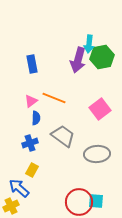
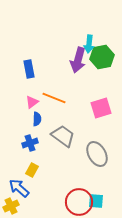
blue rectangle: moved 3 px left, 5 px down
pink triangle: moved 1 px right, 1 px down
pink square: moved 1 px right, 1 px up; rotated 20 degrees clockwise
blue semicircle: moved 1 px right, 1 px down
gray ellipse: rotated 65 degrees clockwise
